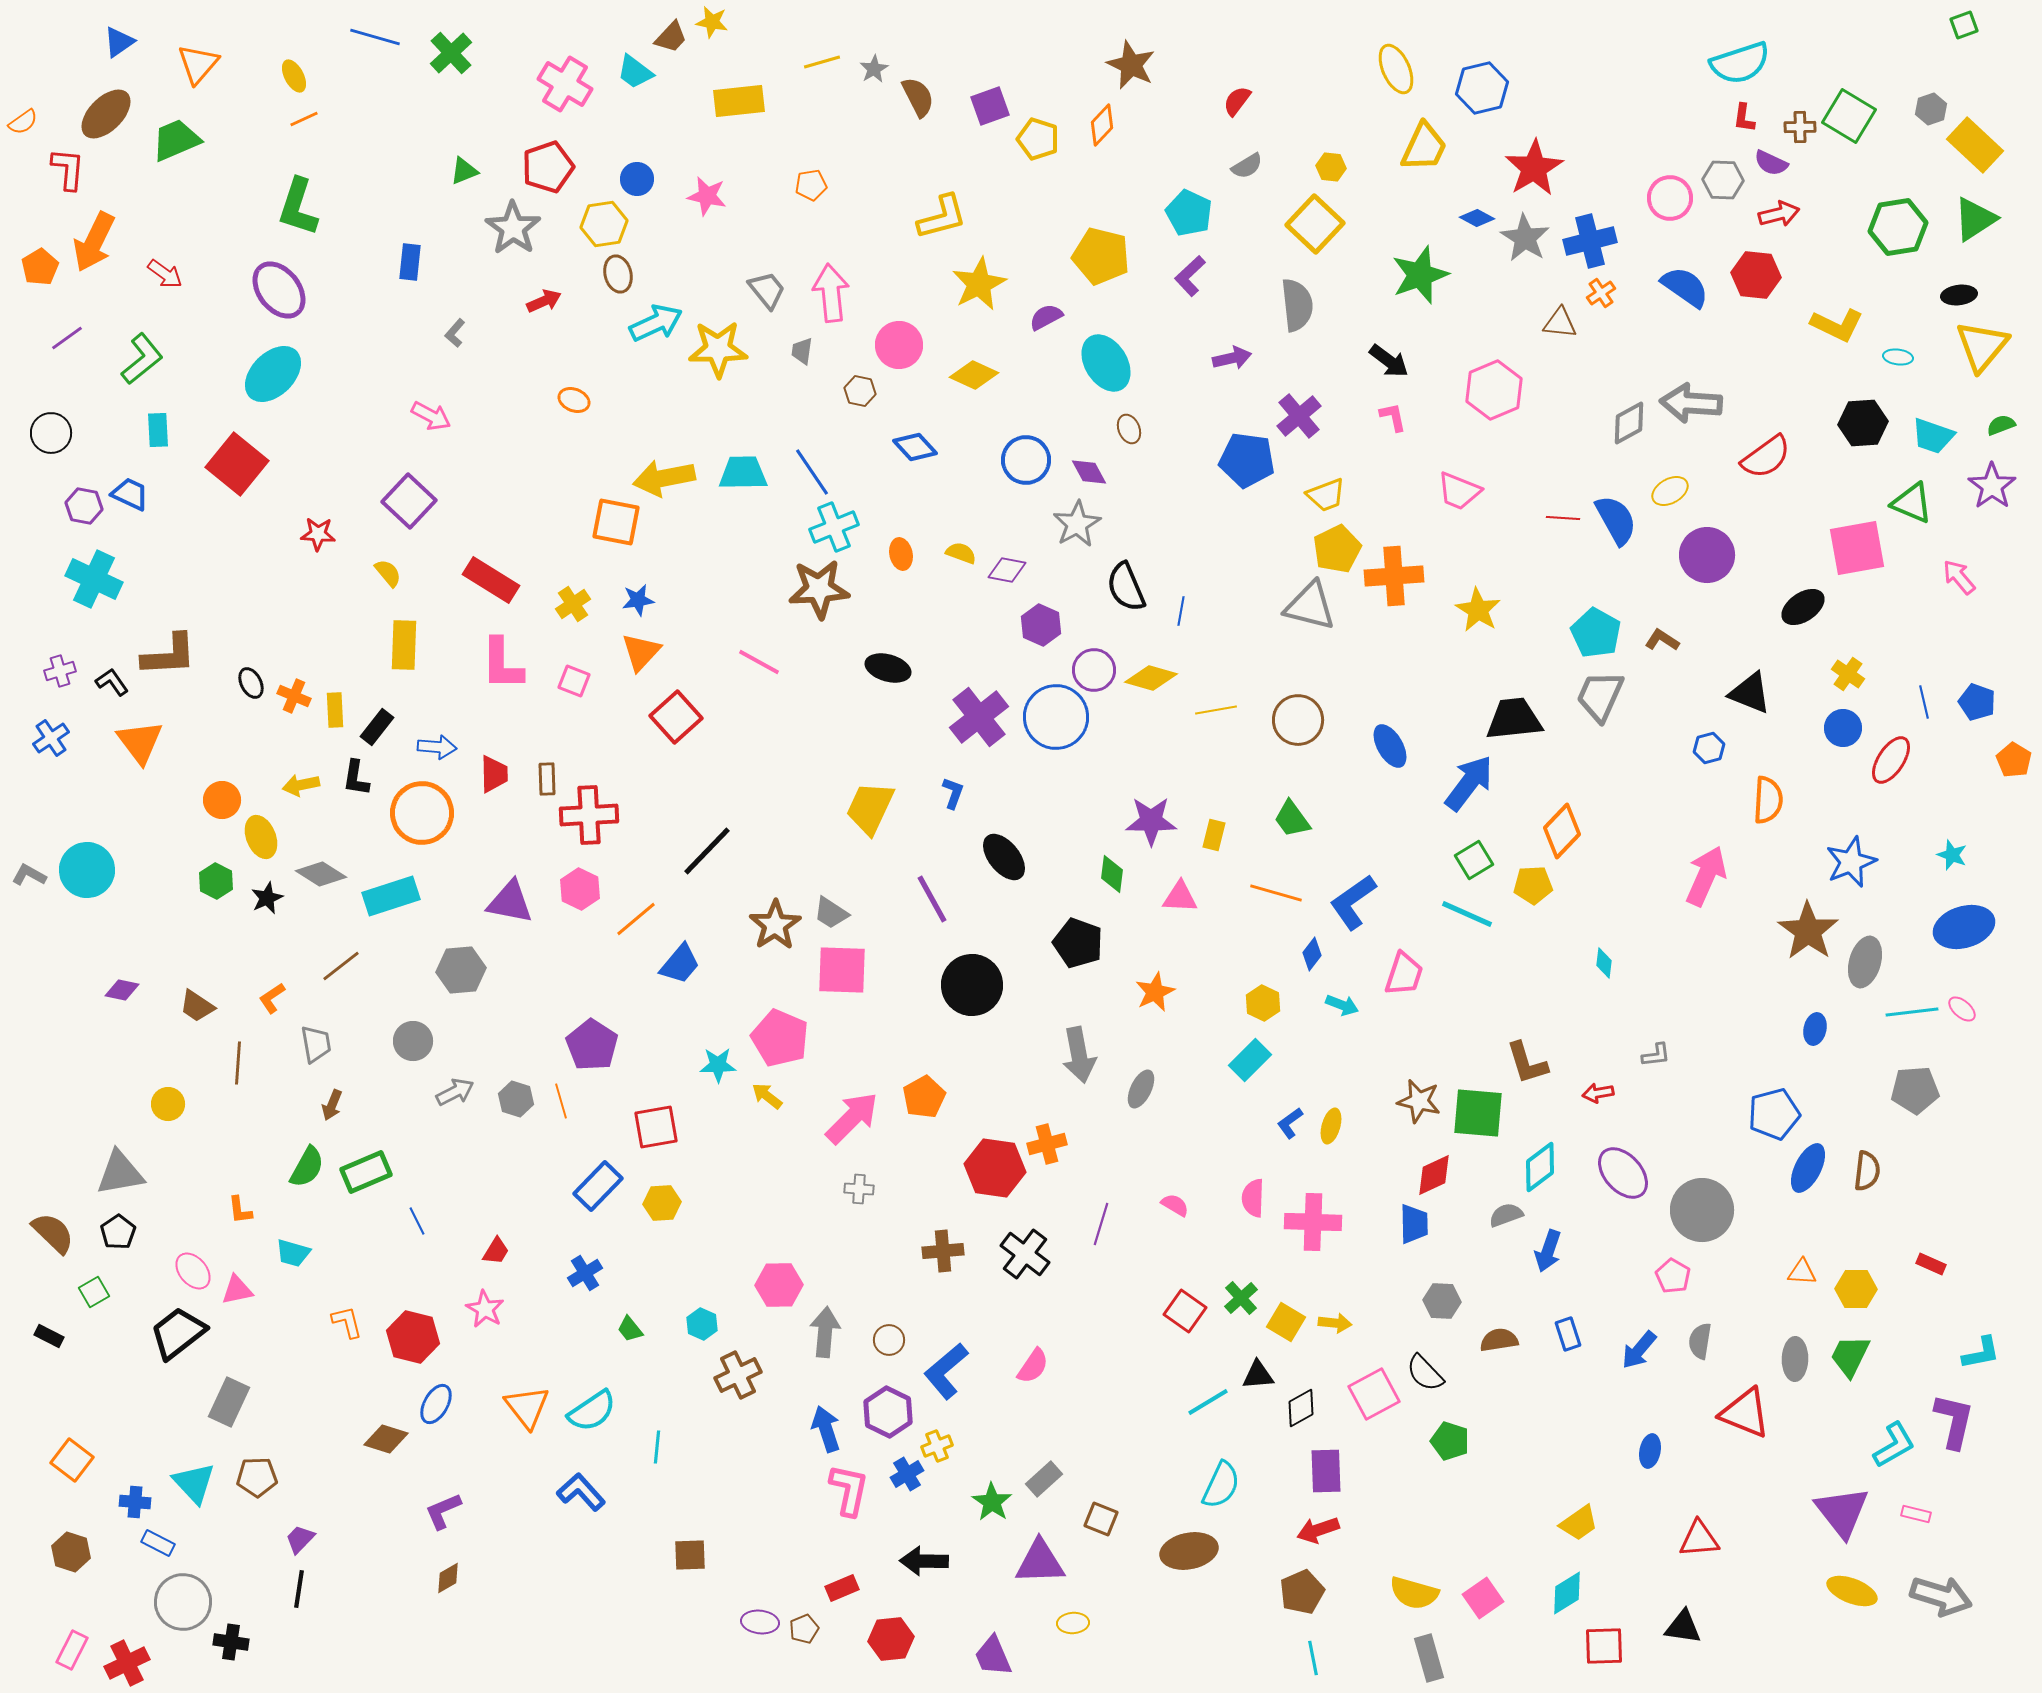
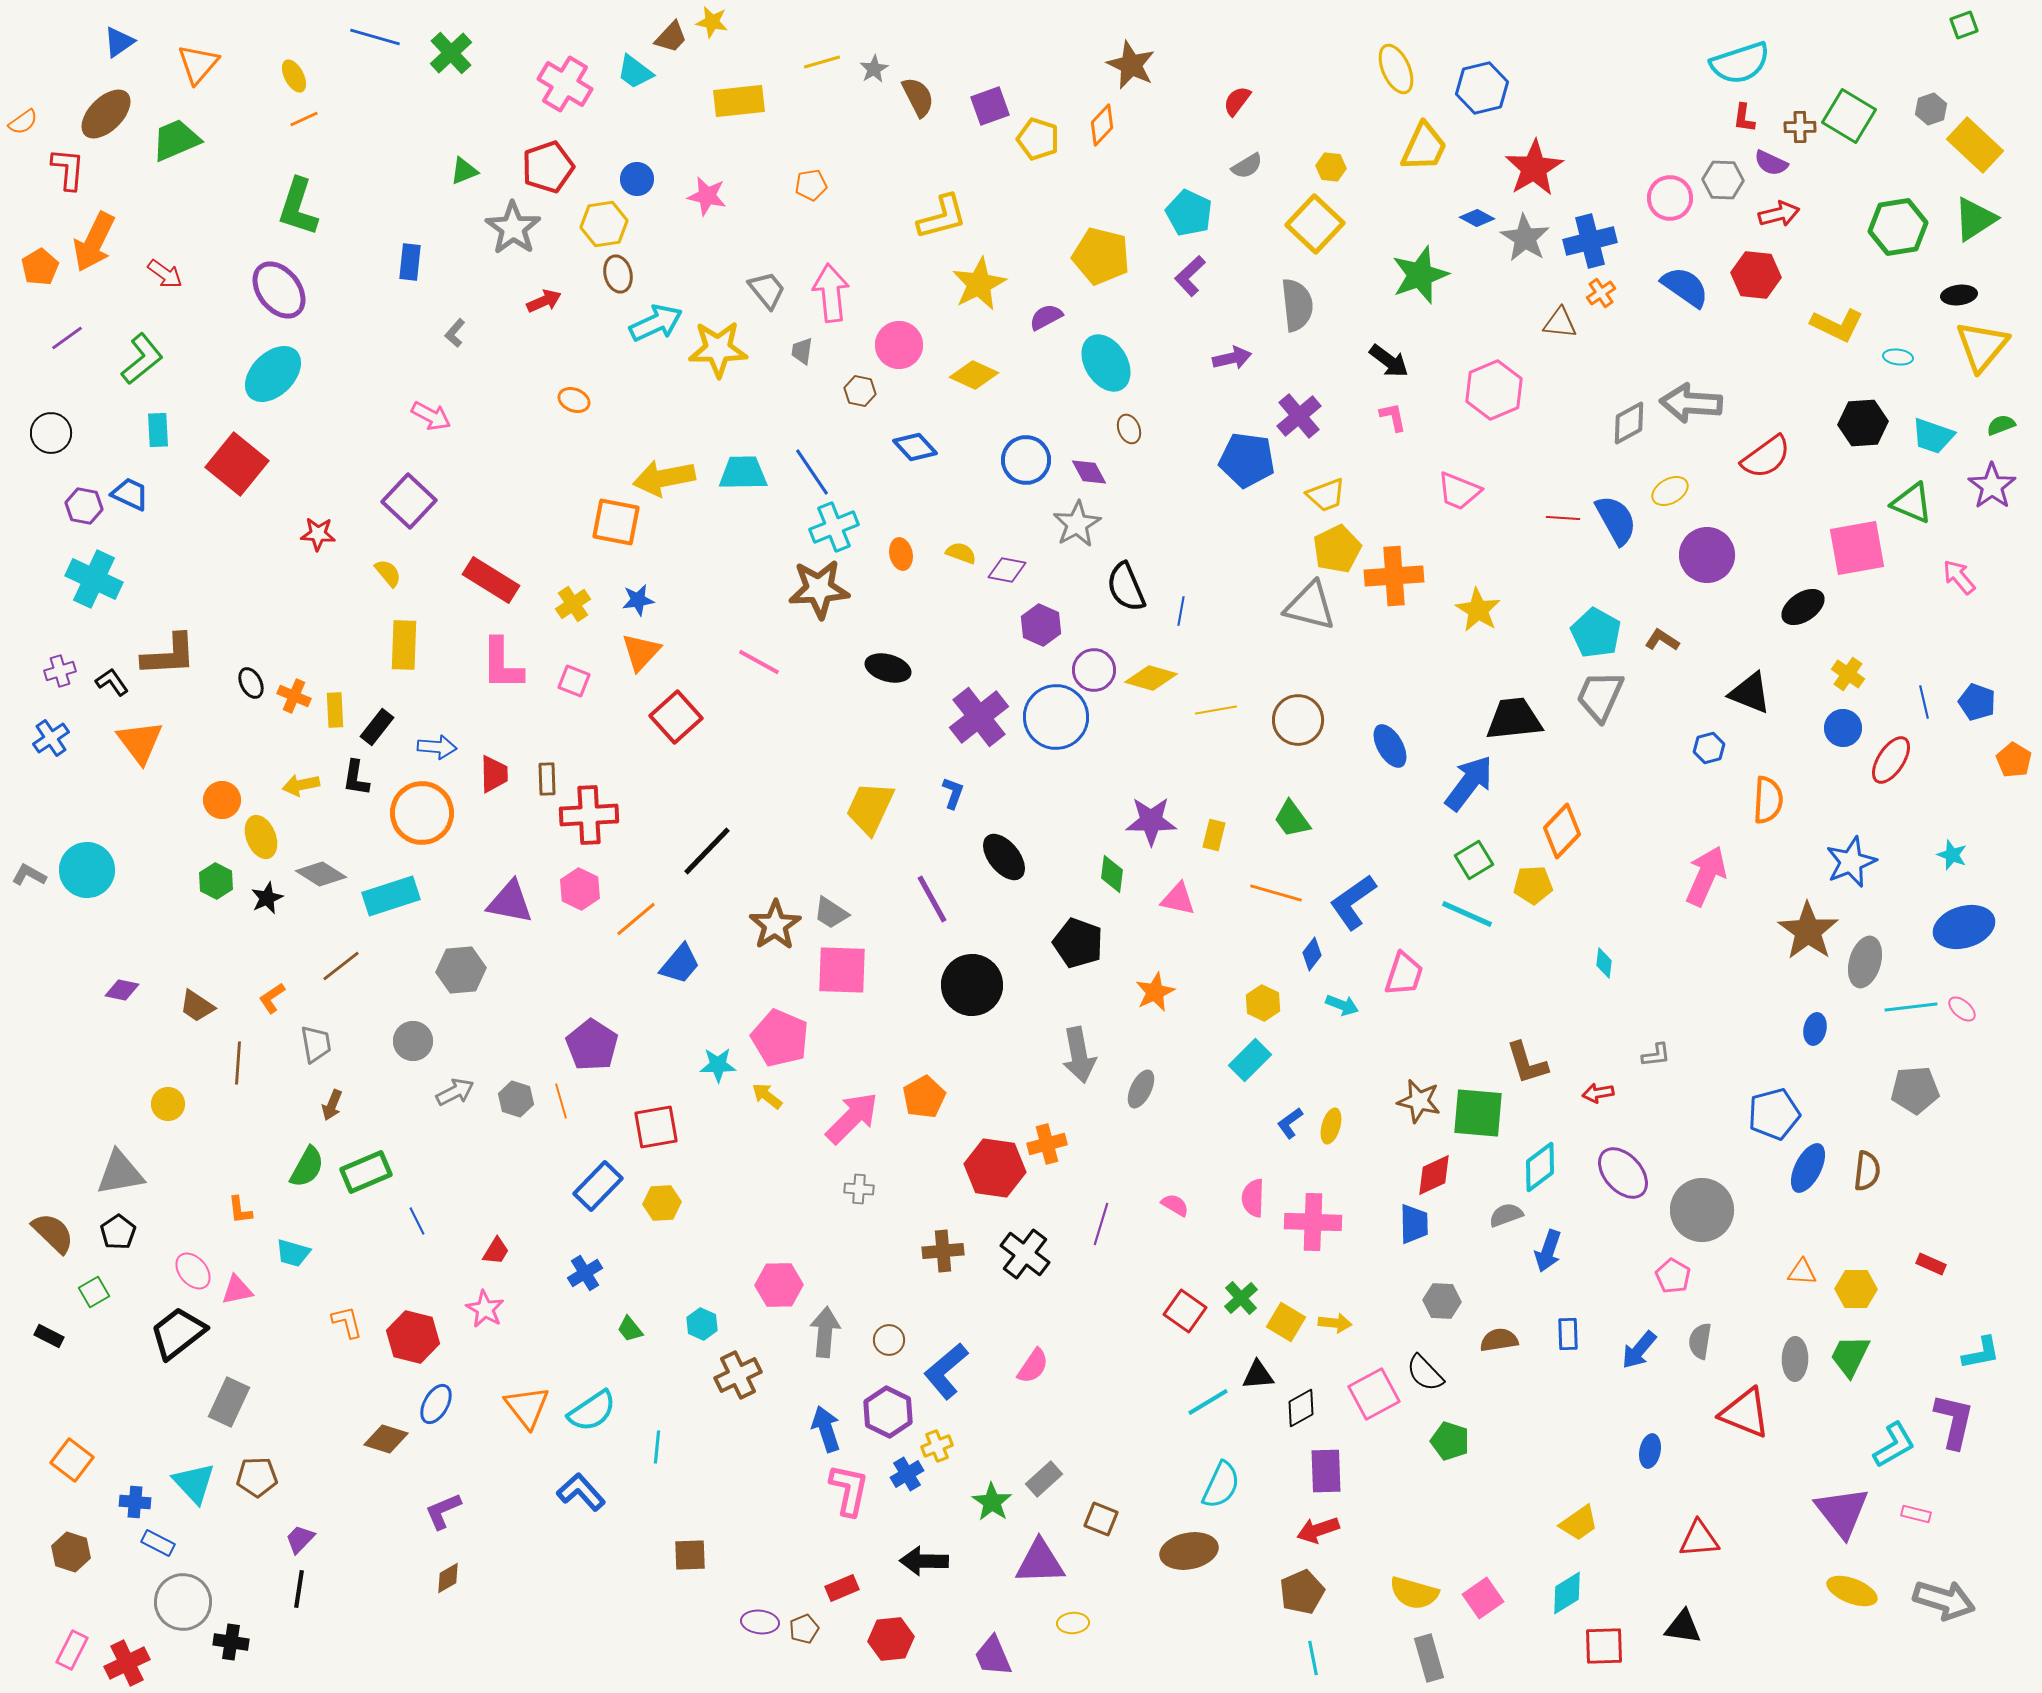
pink triangle at (1180, 897): moved 2 px left, 2 px down; rotated 9 degrees clockwise
cyan line at (1912, 1012): moved 1 px left, 5 px up
blue rectangle at (1568, 1334): rotated 16 degrees clockwise
gray arrow at (1941, 1596): moved 3 px right, 4 px down
